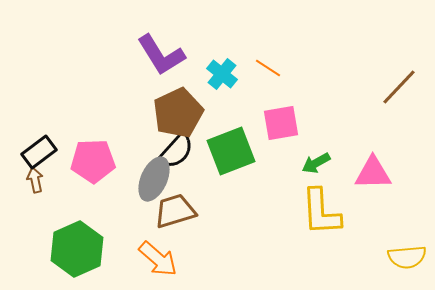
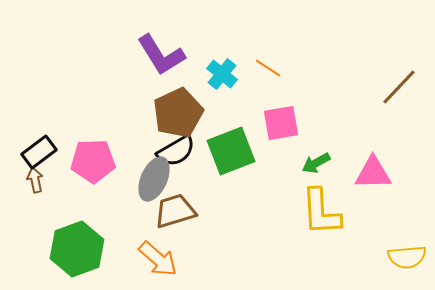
black semicircle: rotated 18 degrees clockwise
green hexagon: rotated 4 degrees clockwise
